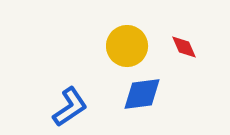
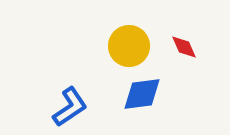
yellow circle: moved 2 px right
